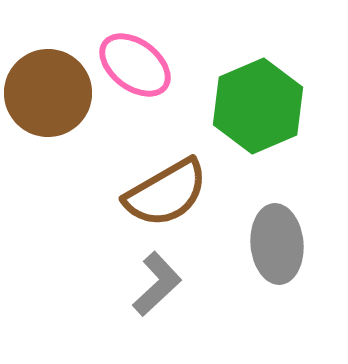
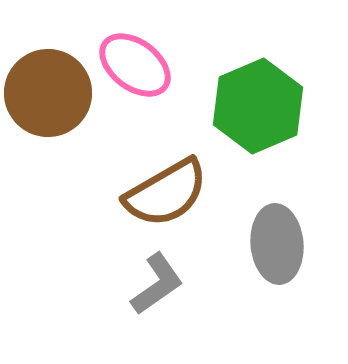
gray L-shape: rotated 8 degrees clockwise
